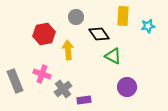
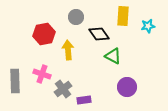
gray rectangle: rotated 20 degrees clockwise
